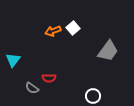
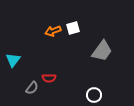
white square: rotated 24 degrees clockwise
gray trapezoid: moved 6 px left
gray semicircle: rotated 88 degrees counterclockwise
white circle: moved 1 px right, 1 px up
